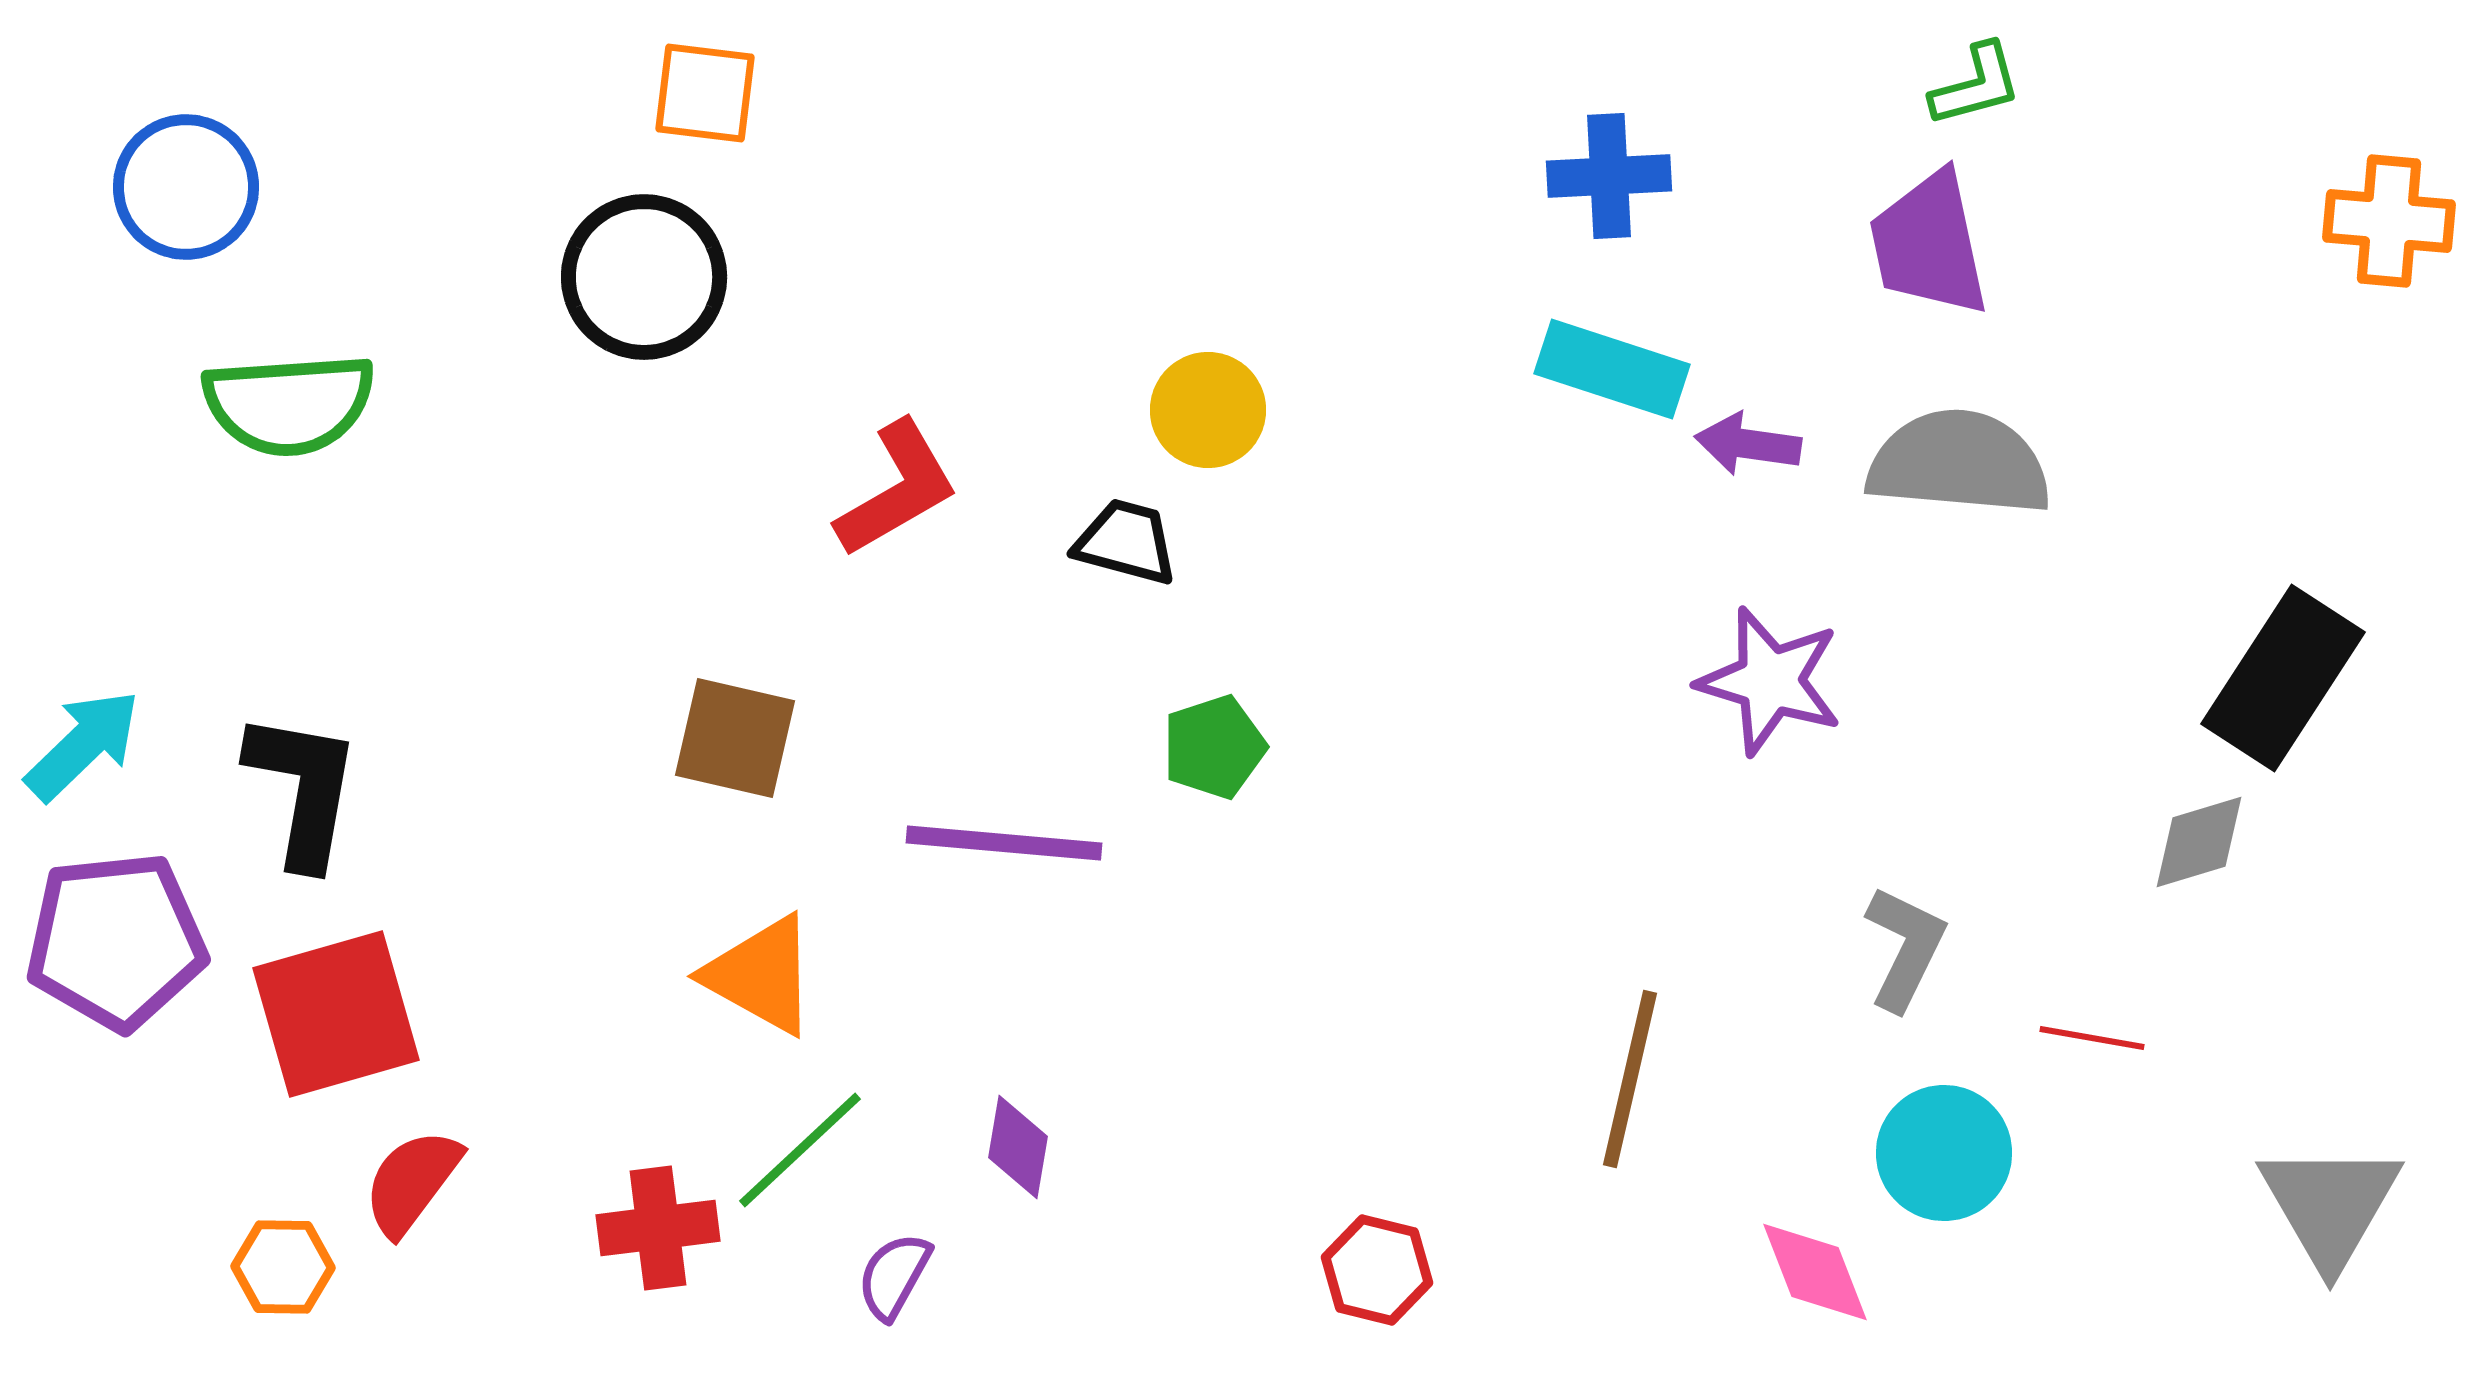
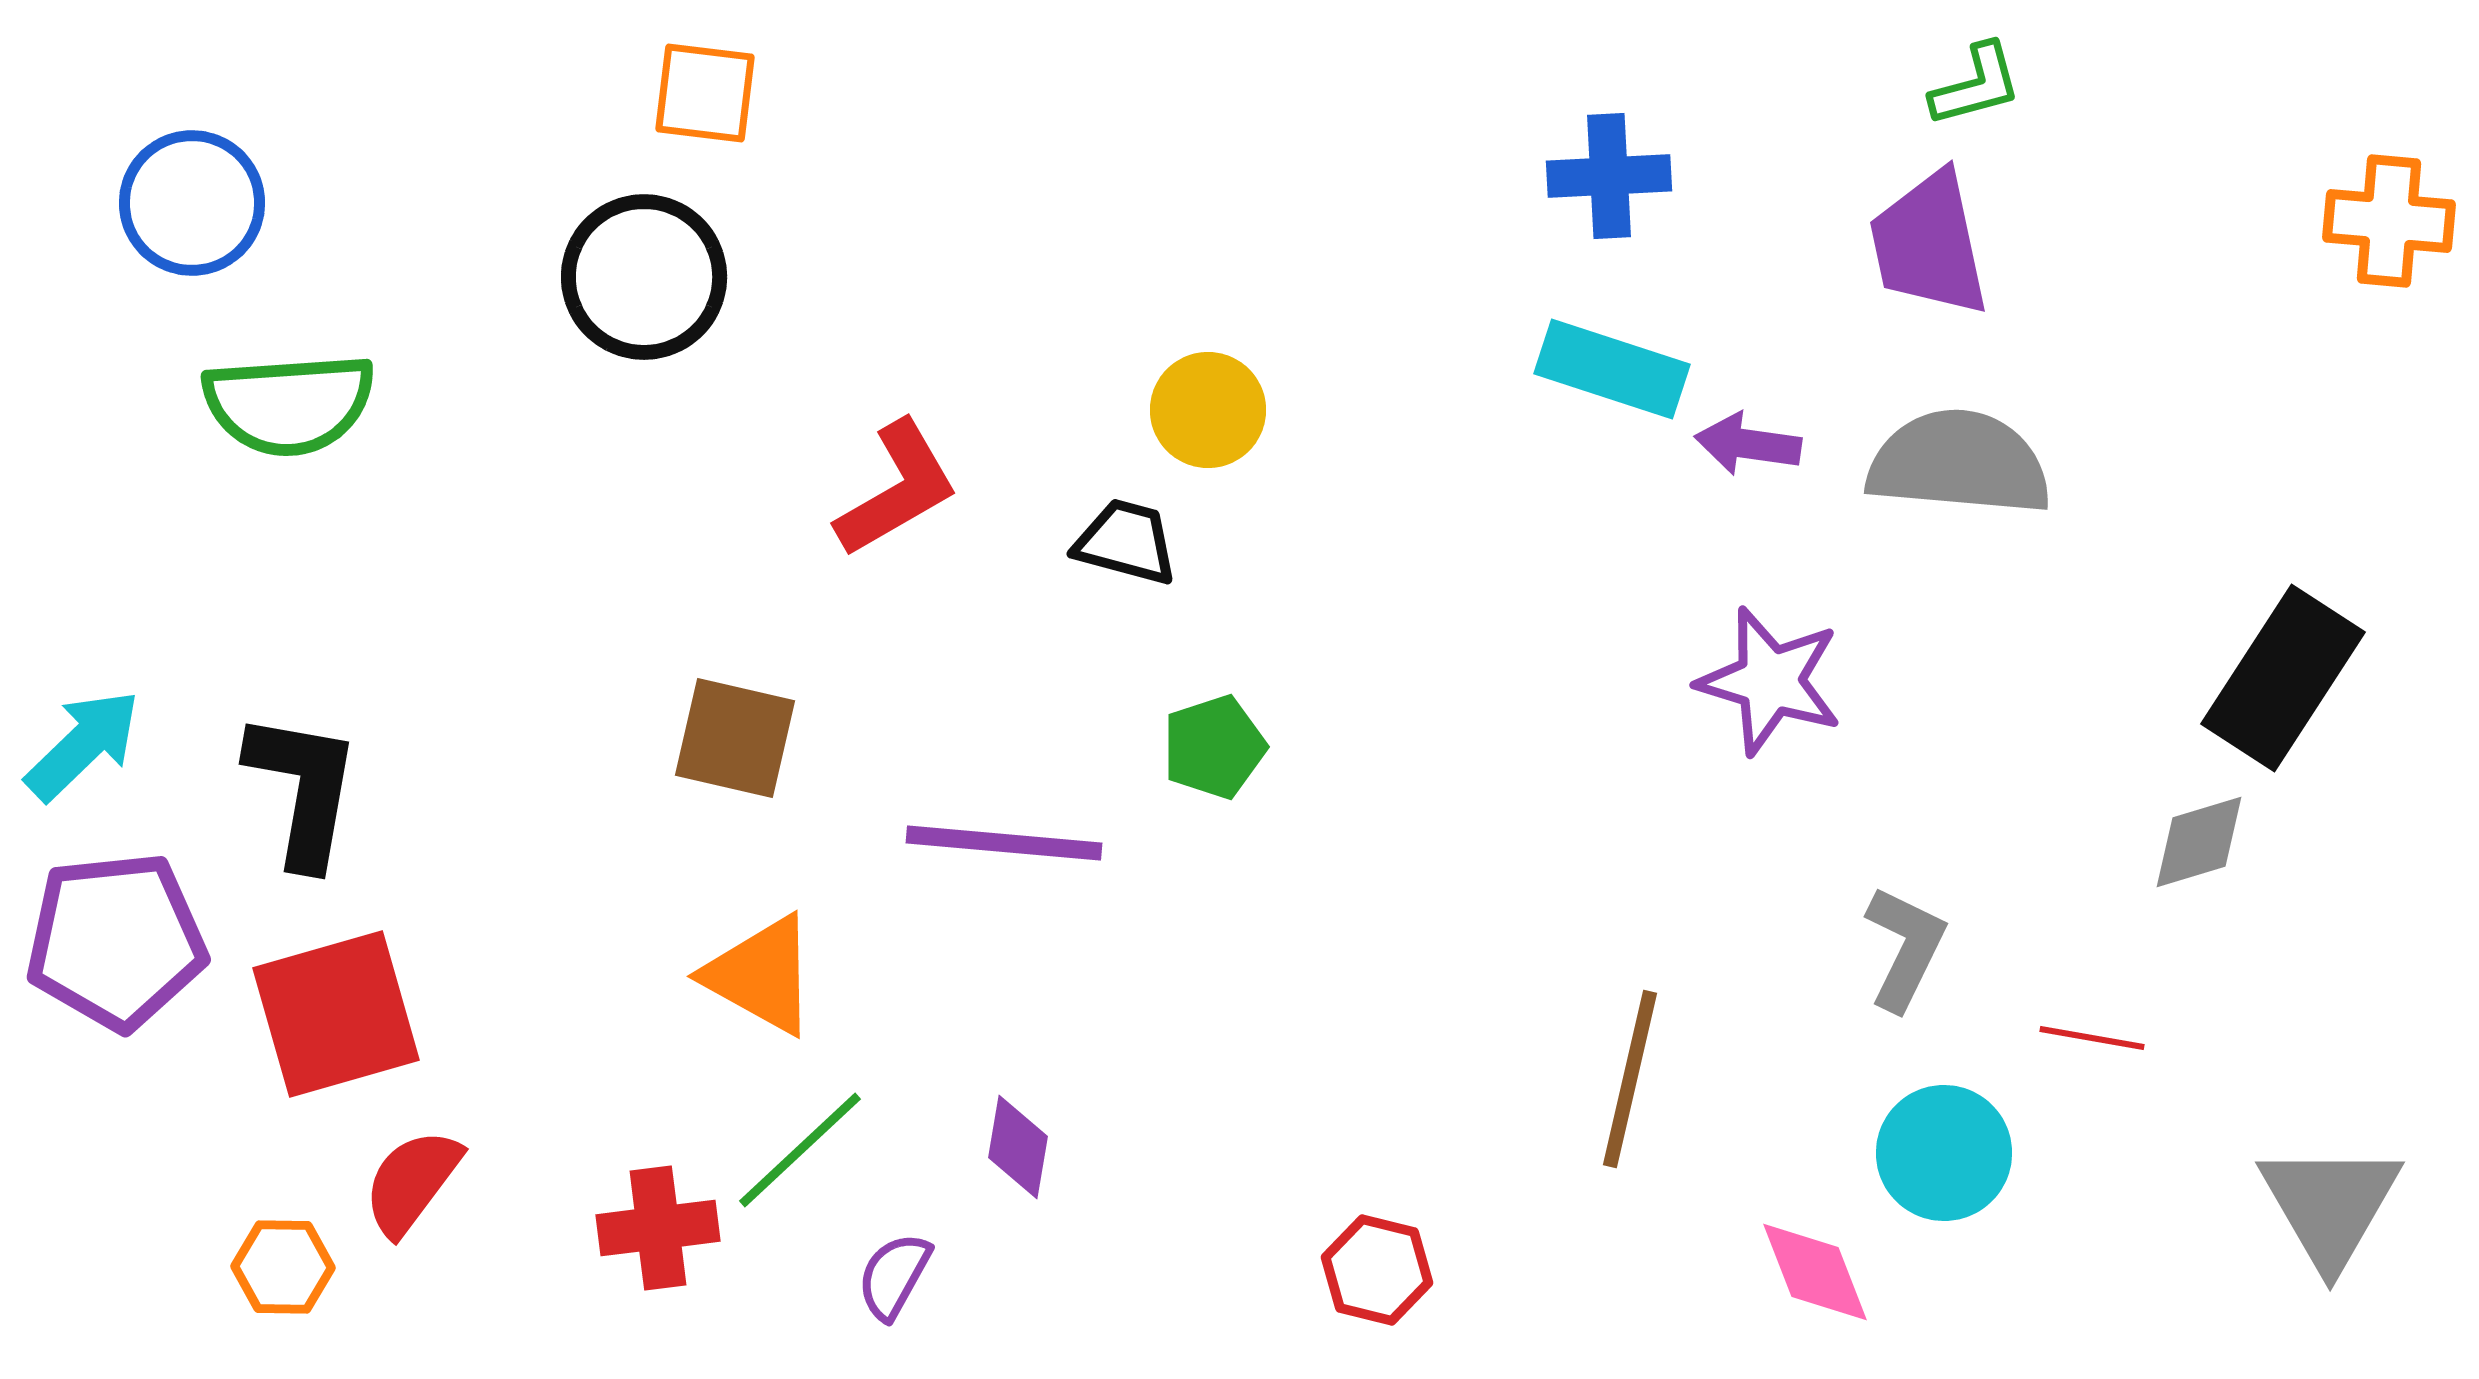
blue circle: moved 6 px right, 16 px down
